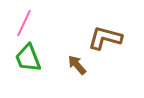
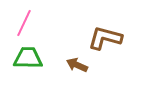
green trapezoid: rotated 112 degrees clockwise
brown arrow: rotated 25 degrees counterclockwise
